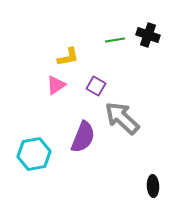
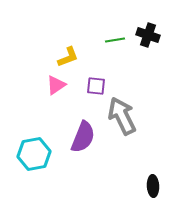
yellow L-shape: rotated 10 degrees counterclockwise
purple square: rotated 24 degrees counterclockwise
gray arrow: moved 2 px up; rotated 21 degrees clockwise
